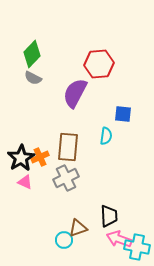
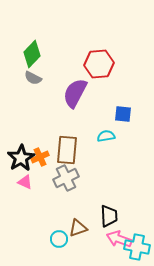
cyan semicircle: rotated 108 degrees counterclockwise
brown rectangle: moved 1 px left, 3 px down
cyan circle: moved 5 px left, 1 px up
